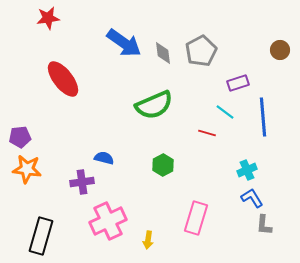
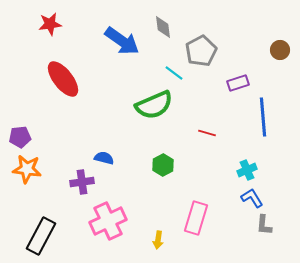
red star: moved 2 px right, 6 px down
blue arrow: moved 2 px left, 2 px up
gray diamond: moved 26 px up
cyan line: moved 51 px left, 39 px up
black rectangle: rotated 12 degrees clockwise
yellow arrow: moved 10 px right
